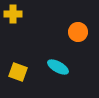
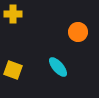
cyan ellipse: rotated 20 degrees clockwise
yellow square: moved 5 px left, 2 px up
